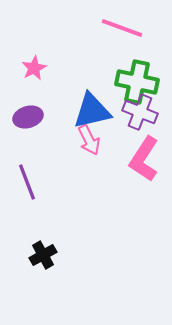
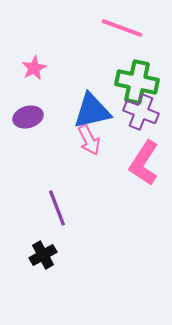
purple cross: moved 1 px right
pink L-shape: moved 4 px down
purple line: moved 30 px right, 26 px down
